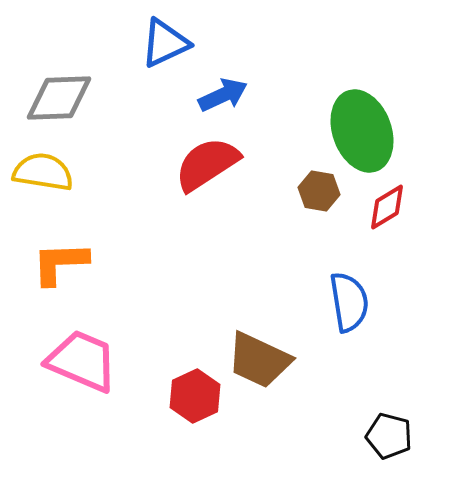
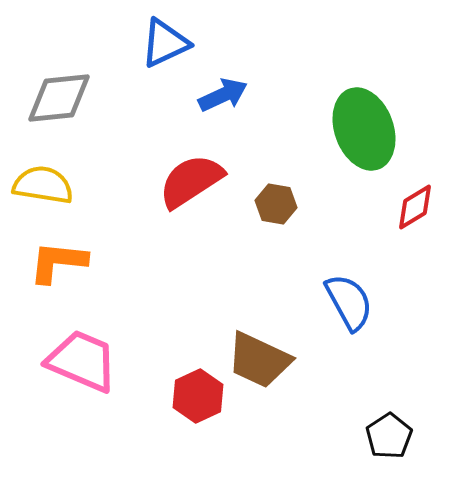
gray diamond: rotated 4 degrees counterclockwise
green ellipse: moved 2 px right, 2 px up
red semicircle: moved 16 px left, 17 px down
yellow semicircle: moved 13 px down
brown hexagon: moved 43 px left, 13 px down
red diamond: moved 28 px right
orange L-shape: moved 2 px left, 1 px up; rotated 8 degrees clockwise
blue semicircle: rotated 20 degrees counterclockwise
red hexagon: moved 3 px right
black pentagon: rotated 24 degrees clockwise
